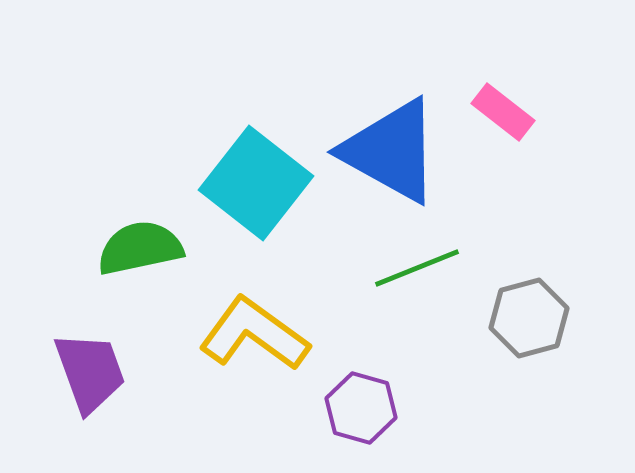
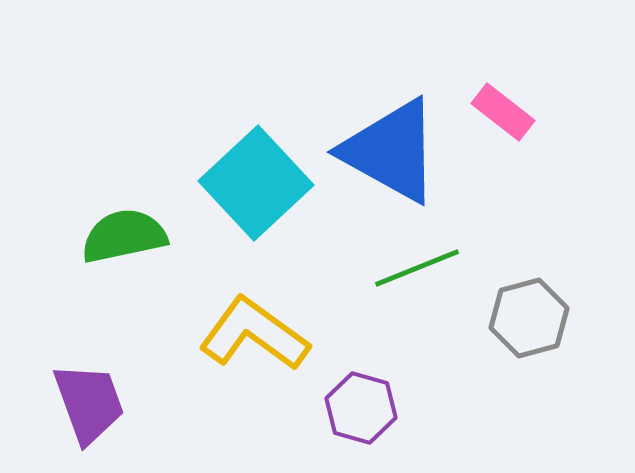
cyan square: rotated 9 degrees clockwise
green semicircle: moved 16 px left, 12 px up
purple trapezoid: moved 1 px left, 31 px down
